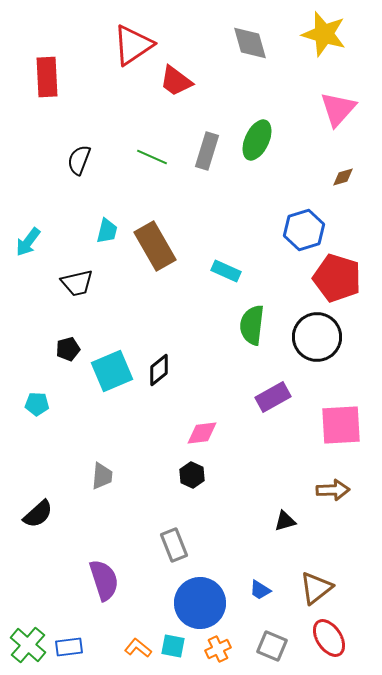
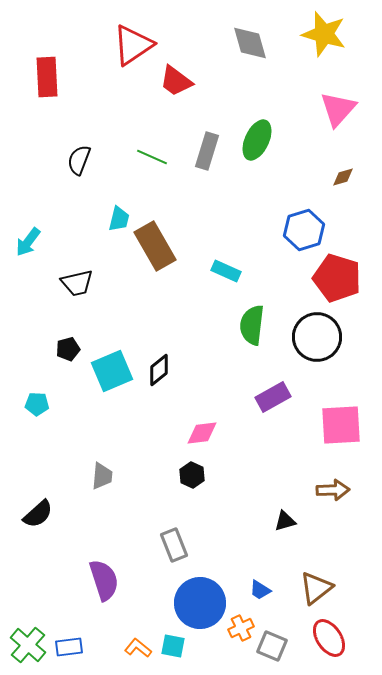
cyan trapezoid at (107, 231): moved 12 px right, 12 px up
orange cross at (218, 649): moved 23 px right, 21 px up
